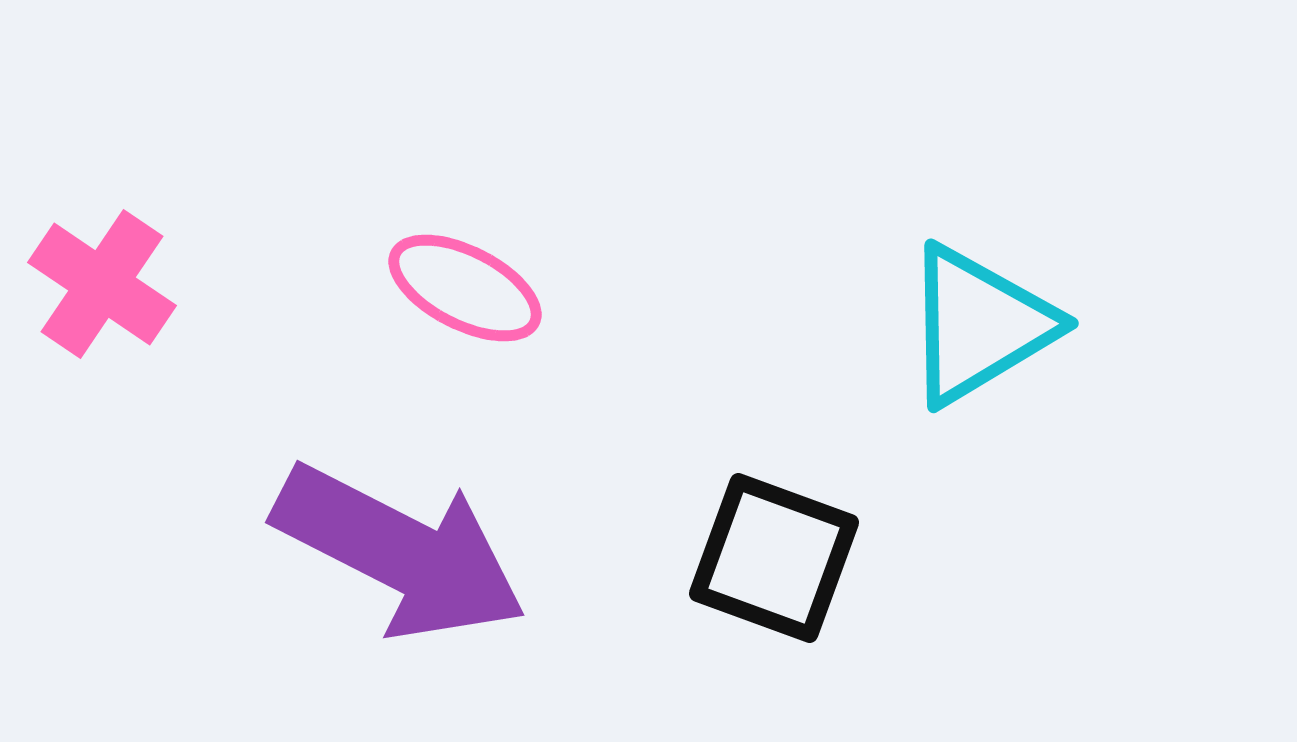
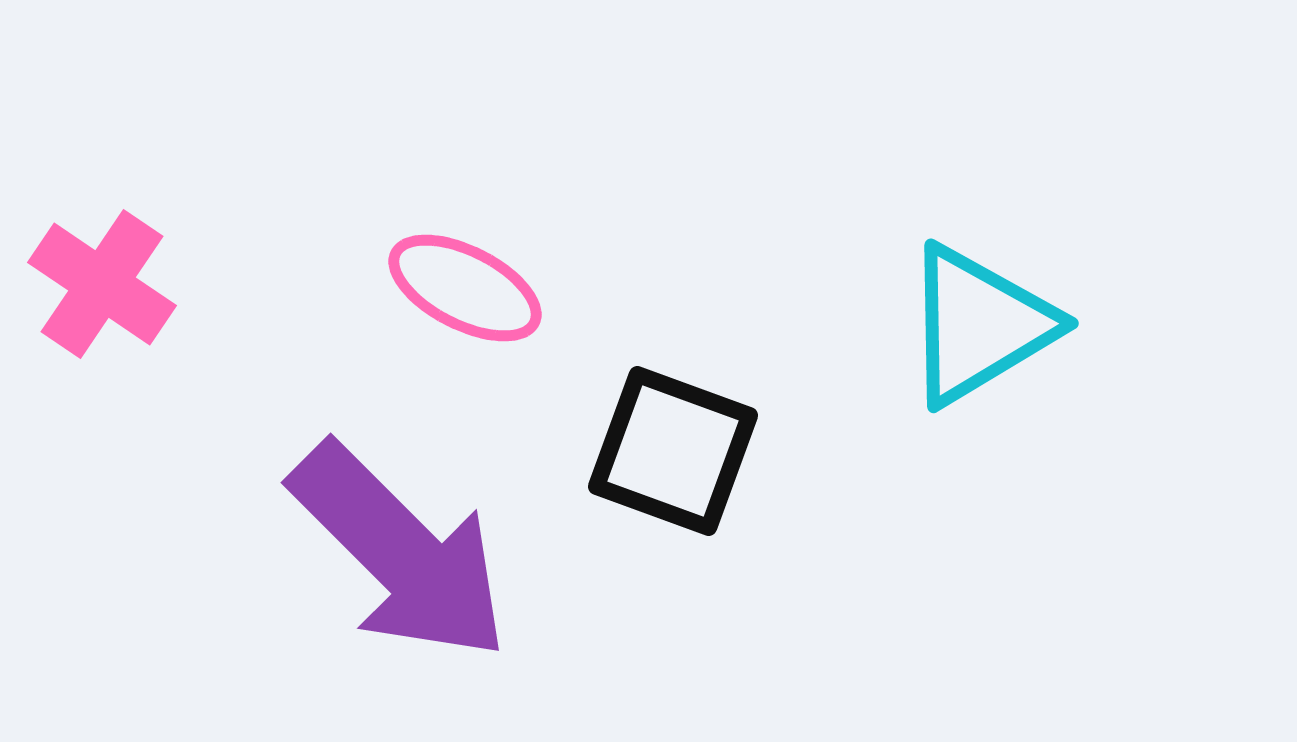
purple arrow: rotated 18 degrees clockwise
black square: moved 101 px left, 107 px up
